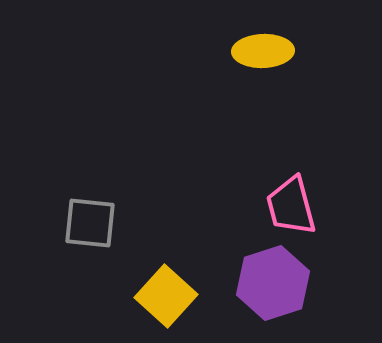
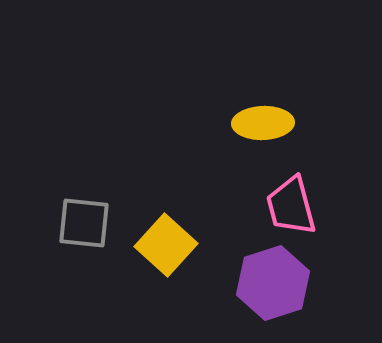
yellow ellipse: moved 72 px down
gray square: moved 6 px left
yellow square: moved 51 px up
